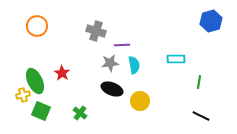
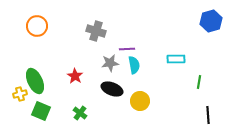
purple line: moved 5 px right, 4 px down
red star: moved 13 px right, 3 px down
yellow cross: moved 3 px left, 1 px up
black line: moved 7 px right, 1 px up; rotated 60 degrees clockwise
